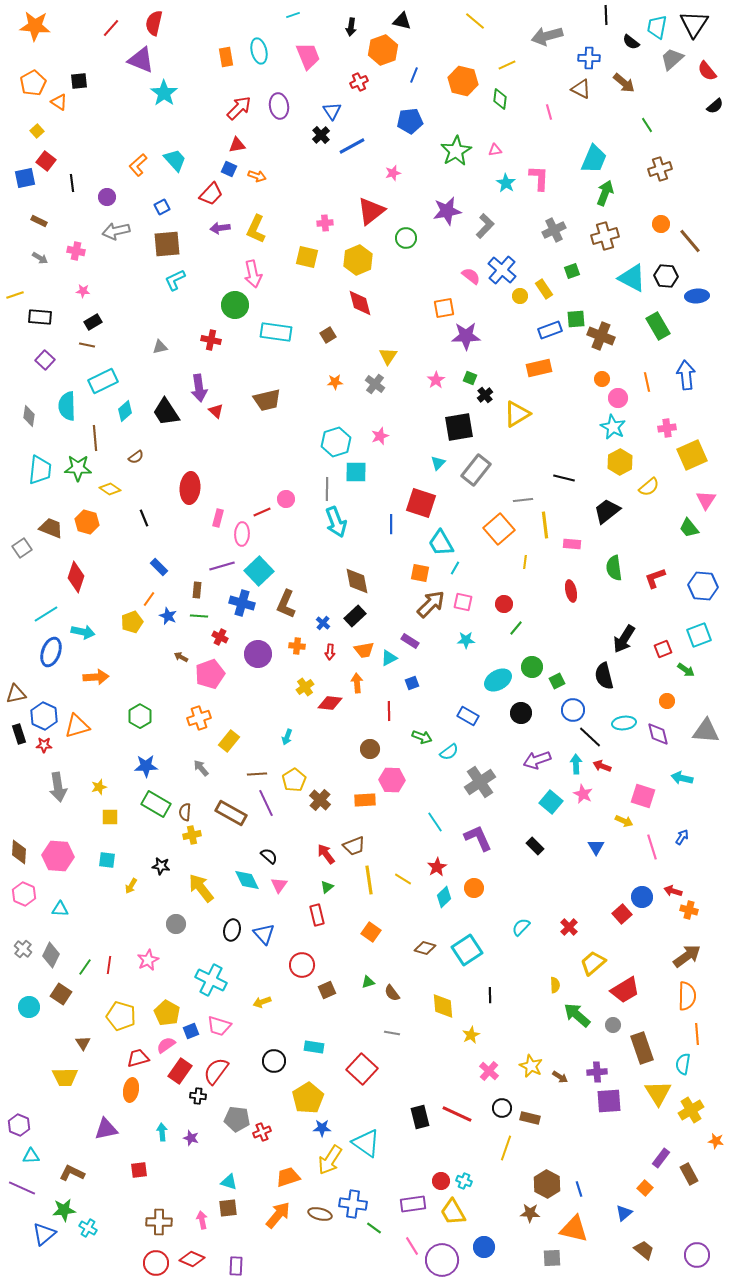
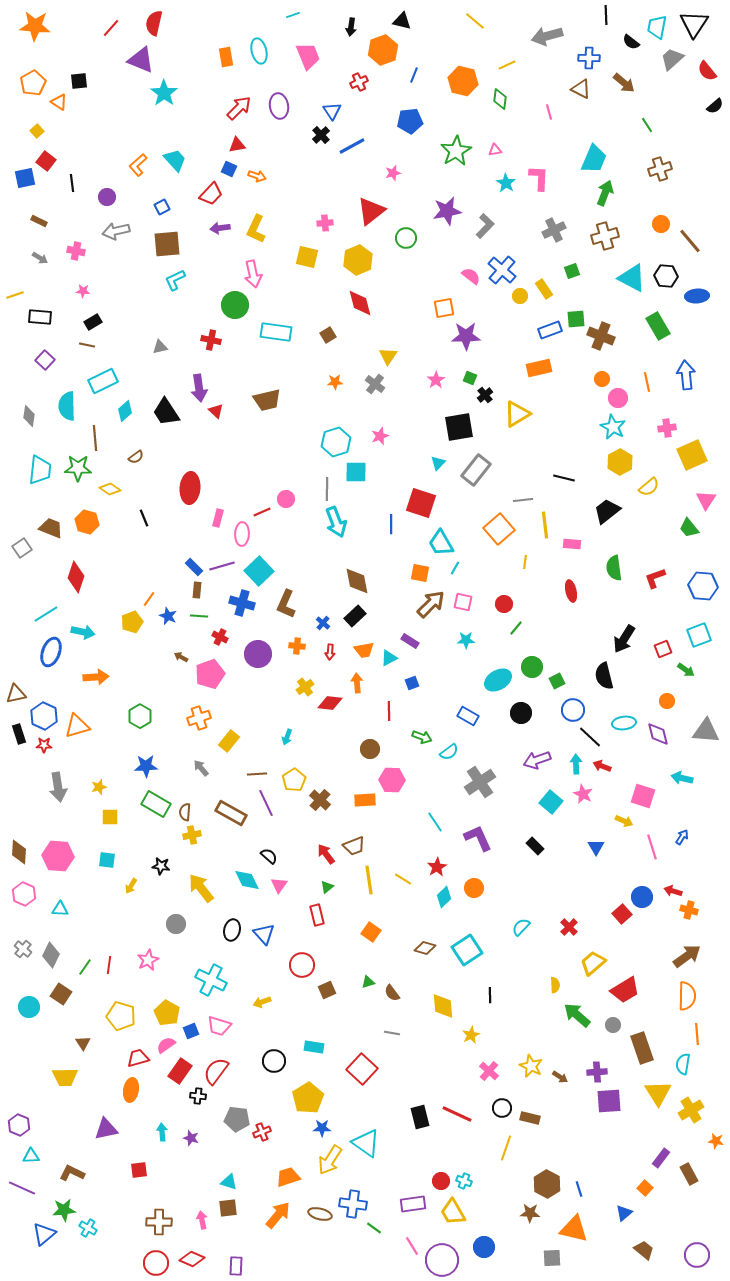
blue rectangle at (159, 567): moved 35 px right
